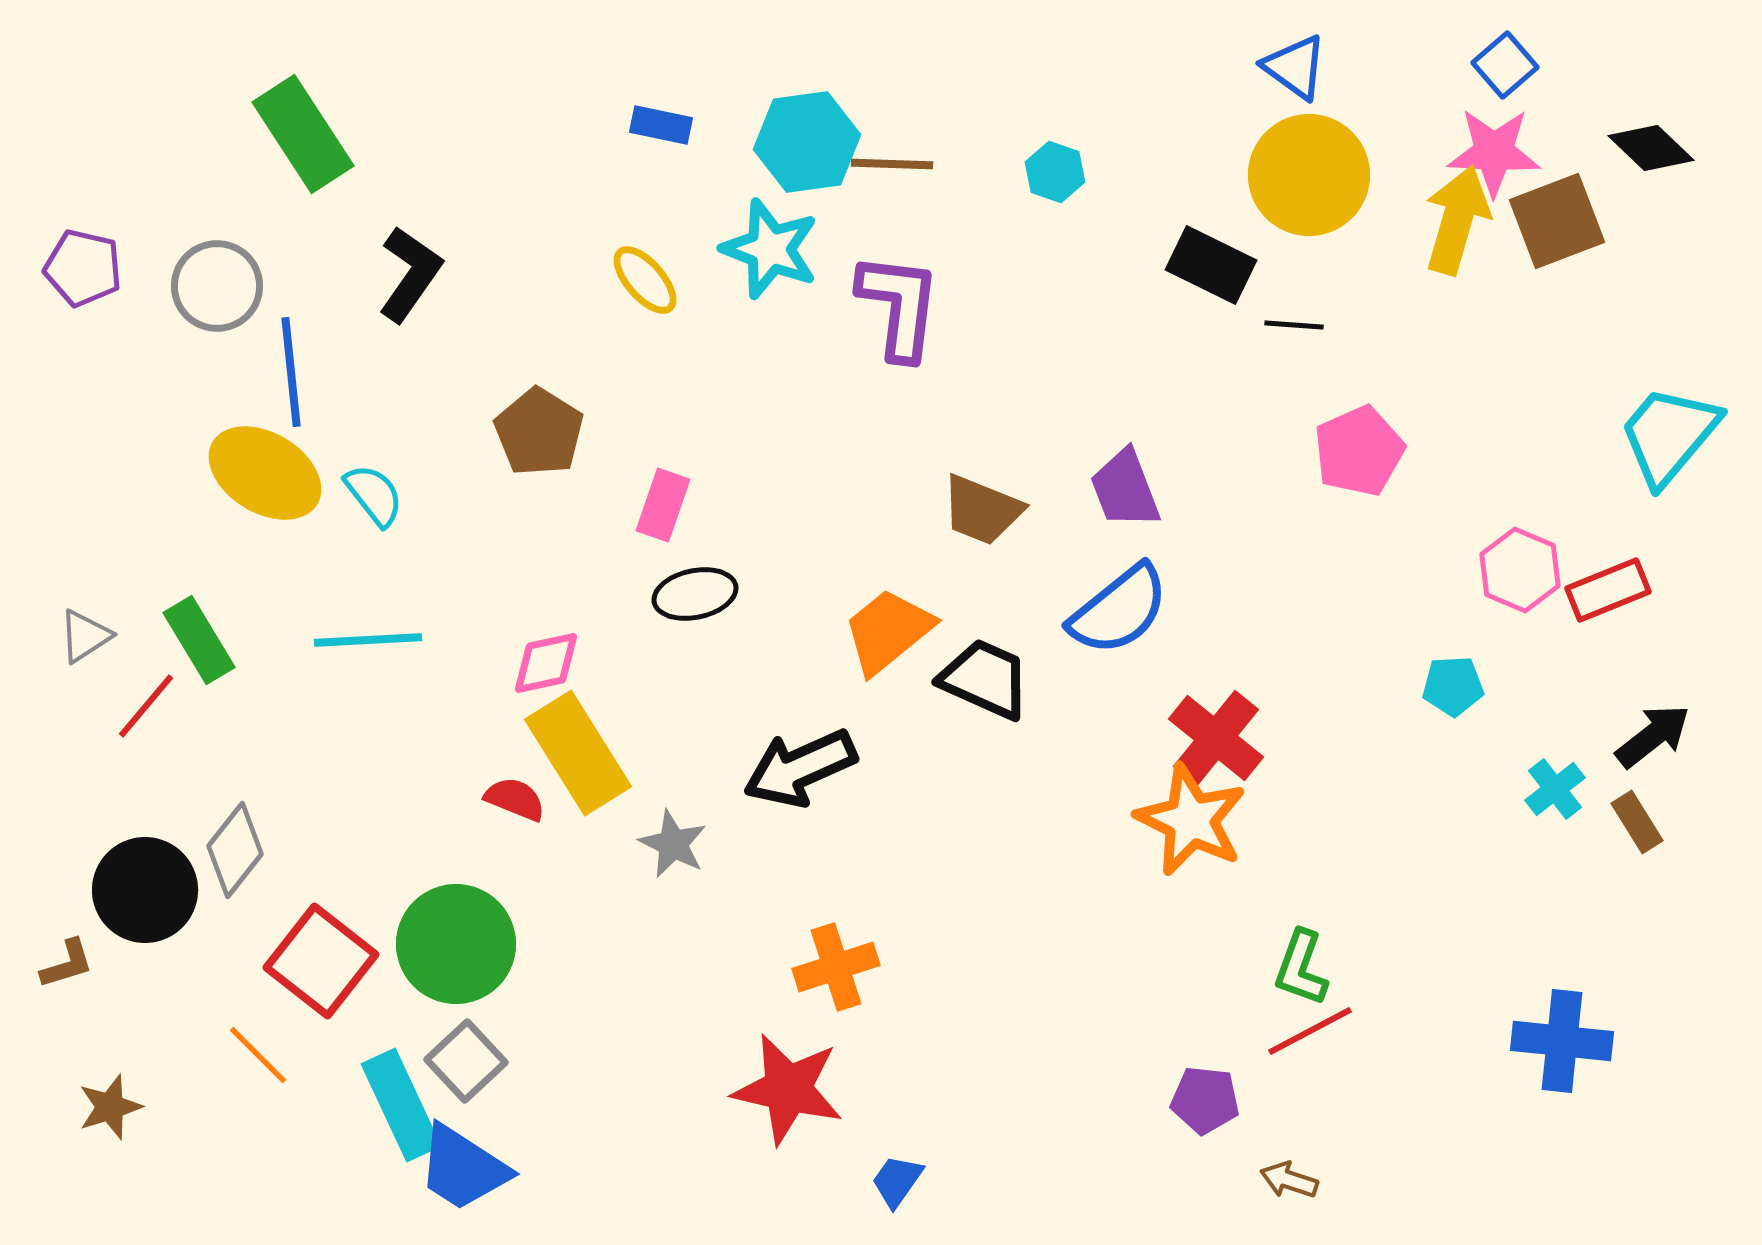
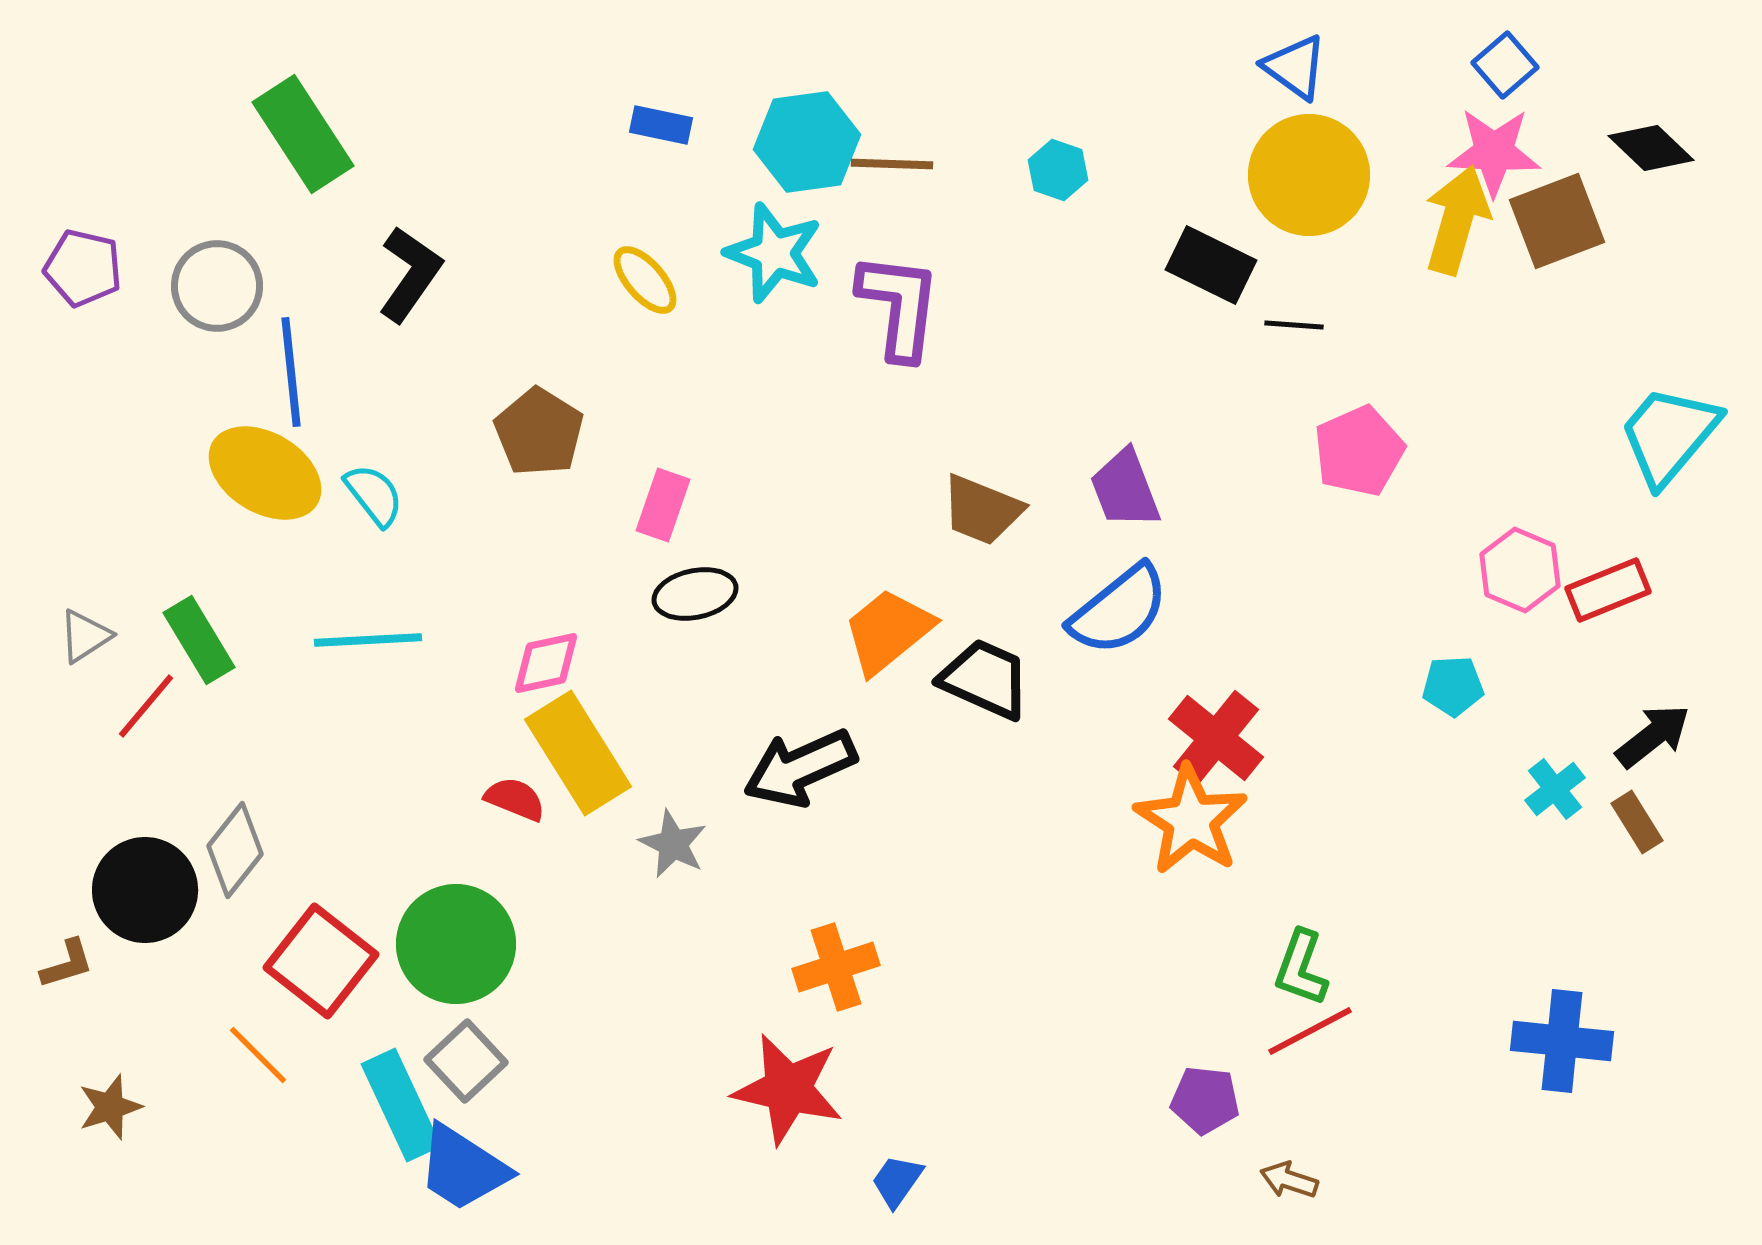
cyan hexagon at (1055, 172): moved 3 px right, 2 px up
cyan star at (770, 249): moved 4 px right, 4 px down
orange star at (1191, 820): rotated 7 degrees clockwise
